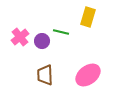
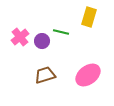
yellow rectangle: moved 1 px right
brown trapezoid: rotated 75 degrees clockwise
